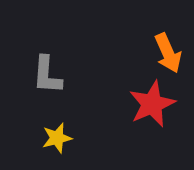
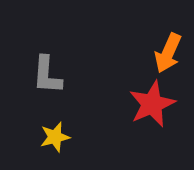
orange arrow: rotated 48 degrees clockwise
yellow star: moved 2 px left, 1 px up
